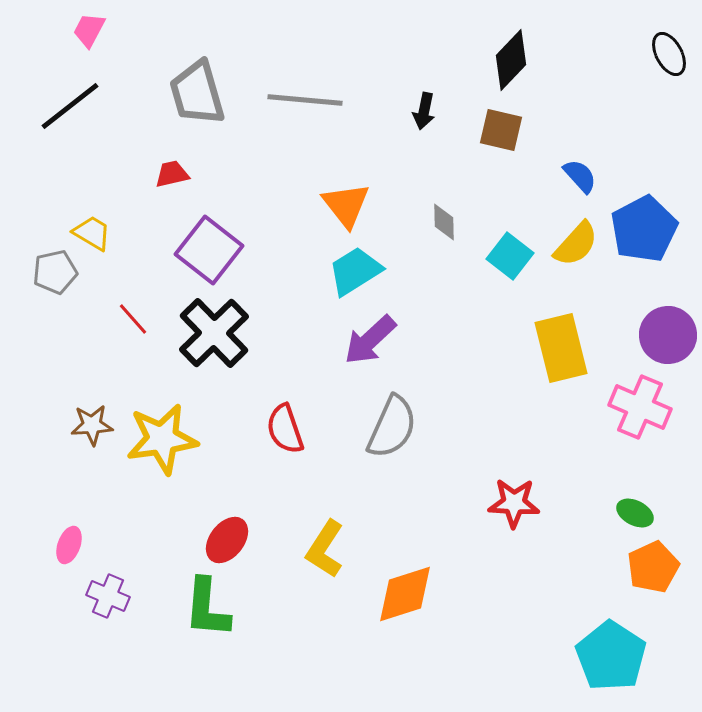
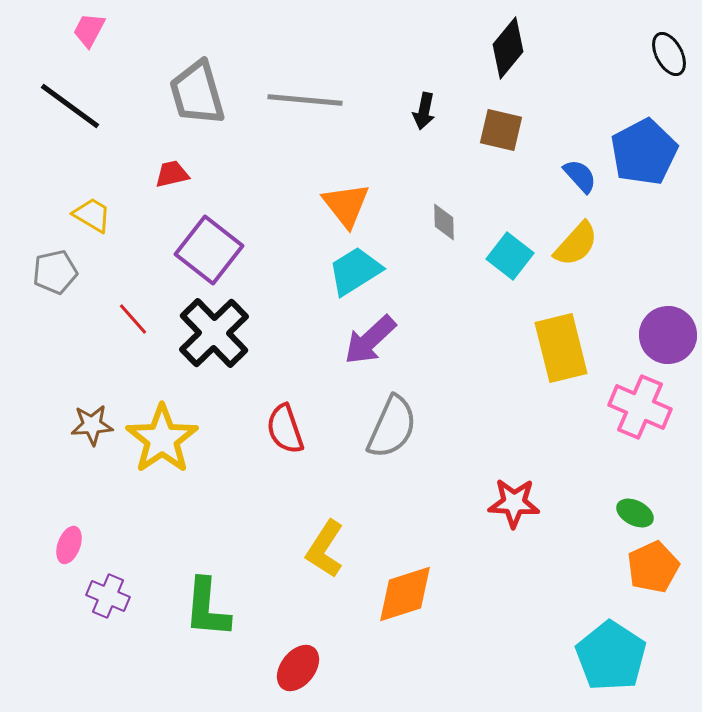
black diamond: moved 3 px left, 12 px up; rotated 4 degrees counterclockwise
black line: rotated 74 degrees clockwise
blue pentagon: moved 77 px up
yellow trapezoid: moved 18 px up
yellow star: rotated 26 degrees counterclockwise
red ellipse: moved 71 px right, 128 px down
